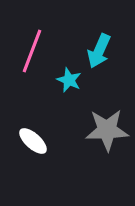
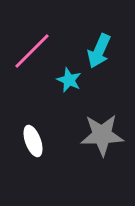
pink line: rotated 24 degrees clockwise
gray star: moved 5 px left, 5 px down
white ellipse: rotated 28 degrees clockwise
